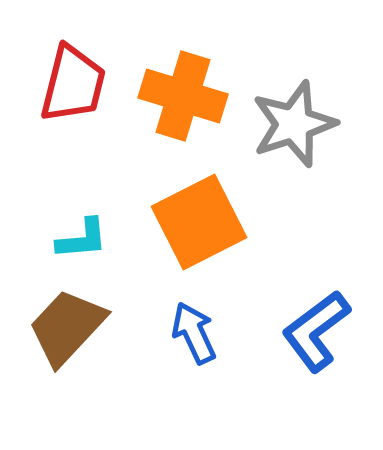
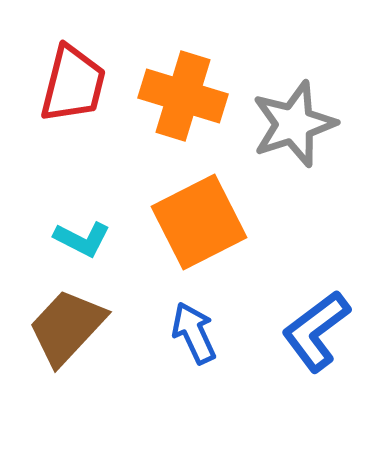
cyan L-shape: rotated 32 degrees clockwise
